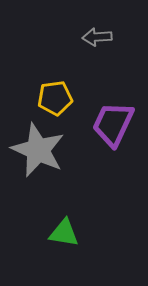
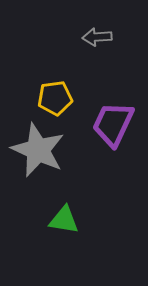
green triangle: moved 13 px up
